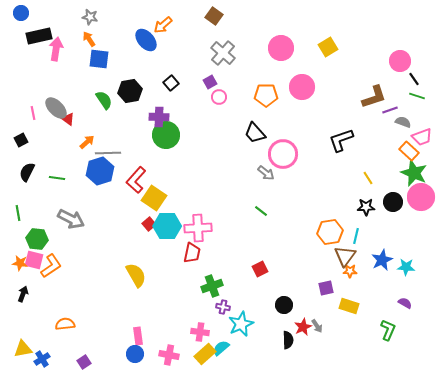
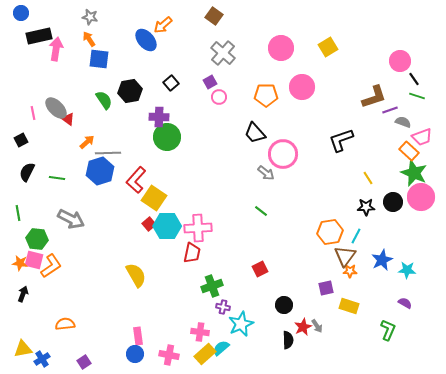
green circle at (166, 135): moved 1 px right, 2 px down
cyan line at (356, 236): rotated 14 degrees clockwise
cyan star at (406, 267): moved 1 px right, 3 px down
